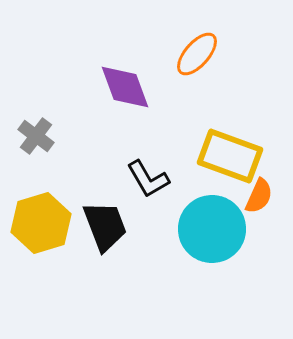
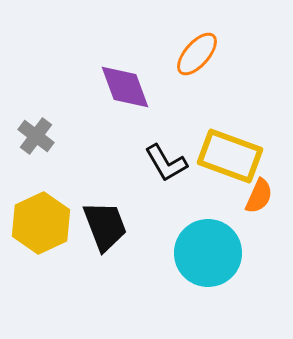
black L-shape: moved 18 px right, 16 px up
yellow hexagon: rotated 8 degrees counterclockwise
cyan circle: moved 4 px left, 24 px down
